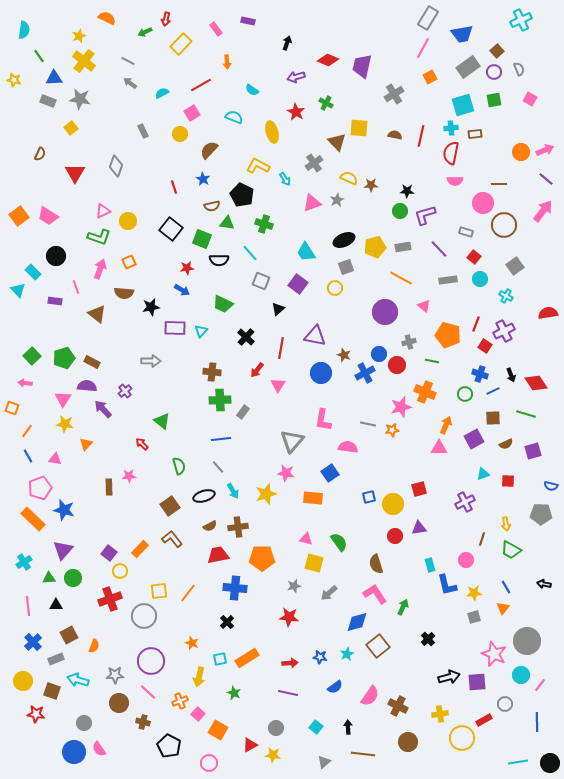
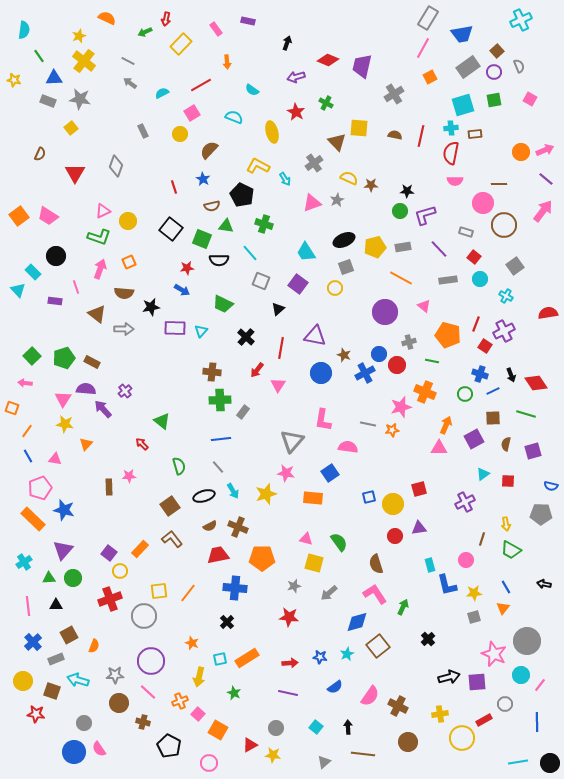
gray semicircle at (519, 69): moved 3 px up
green triangle at (227, 223): moved 1 px left, 3 px down
gray arrow at (151, 361): moved 27 px left, 32 px up
purple semicircle at (87, 386): moved 1 px left, 3 px down
brown semicircle at (506, 444): rotated 128 degrees clockwise
cyan triangle at (483, 474): rotated 16 degrees counterclockwise
brown cross at (238, 527): rotated 30 degrees clockwise
